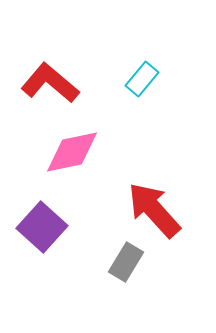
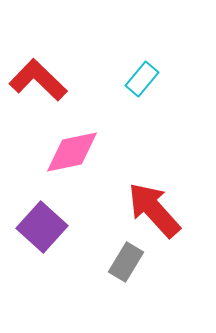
red L-shape: moved 12 px left, 3 px up; rotated 4 degrees clockwise
